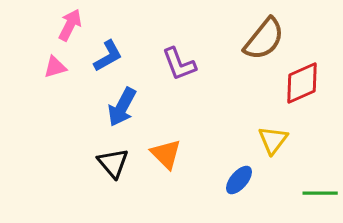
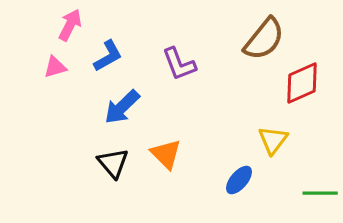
blue arrow: rotated 18 degrees clockwise
